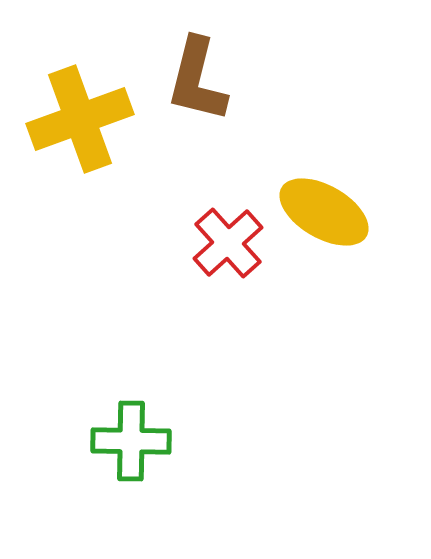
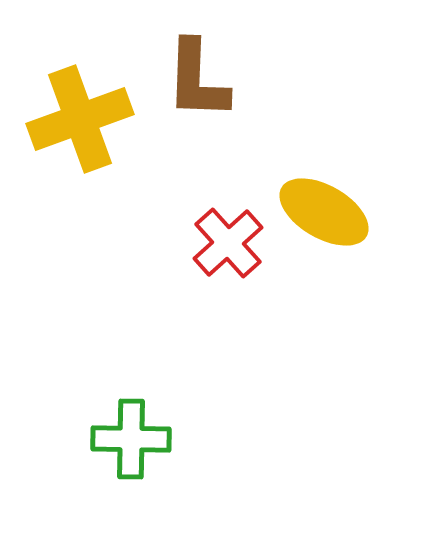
brown L-shape: rotated 12 degrees counterclockwise
green cross: moved 2 px up
